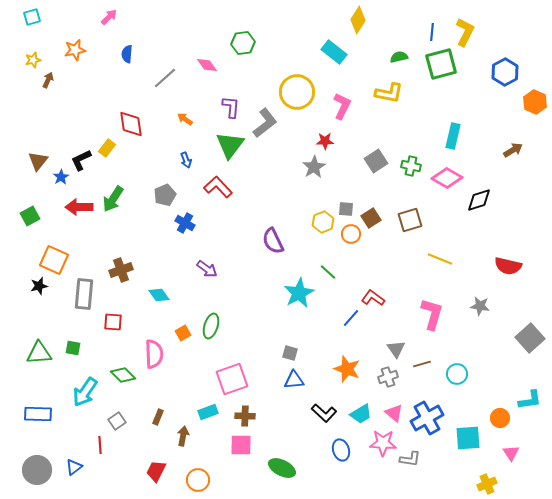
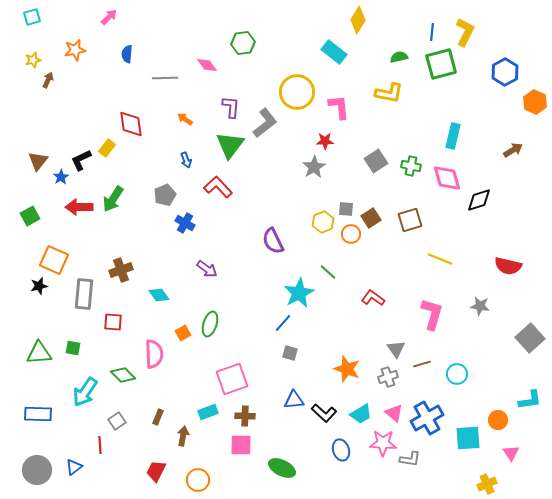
gray line at (165, 78): rotated 40 degrees clockwise
pink L-shape at (342, 106): moved 3 px left, 1 px down; rotated 32 degrees counterclockwise
pink diamond at (447, 178): rotated 44 degrees clockwise
blue line at (351, 318): moved 68 px left, 5 px down
green ellipse at (211, 326): moved 1 px left, 2 px up
blue triangle at (294, 380): moved 20 px down
orange circle at (500, 418): moved 2 px left, 2 px down
